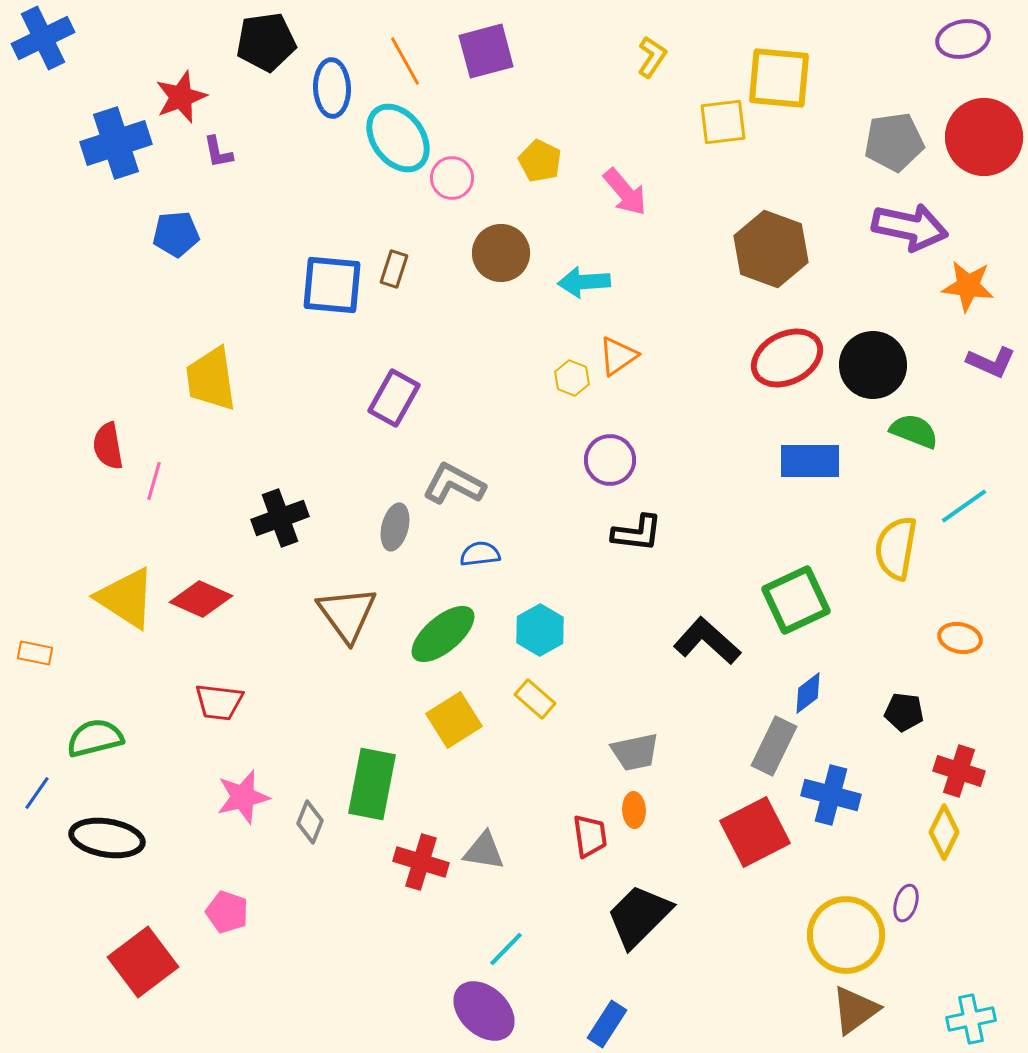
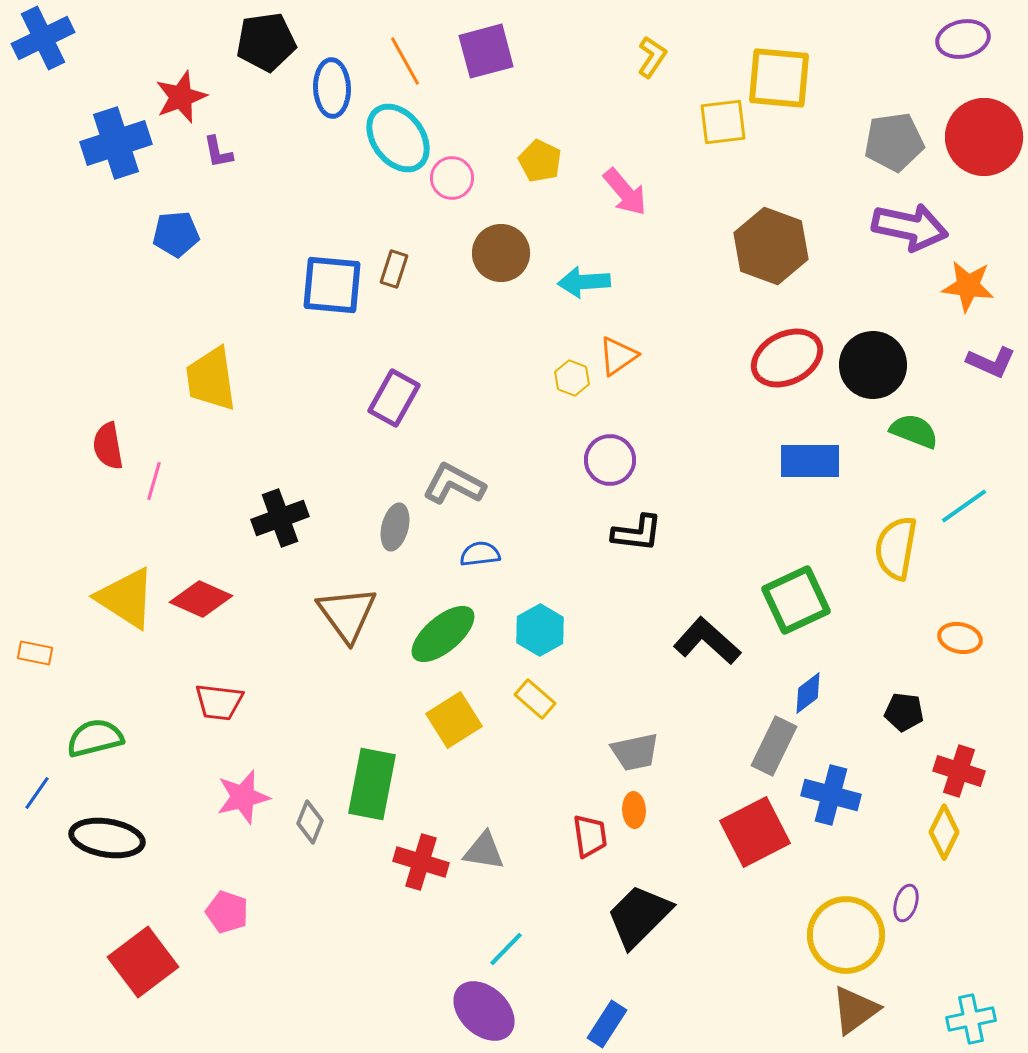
brown hexagon at (771, 249): moved 3 px up
